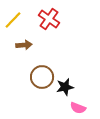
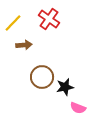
yellow line: moved 3 px down
